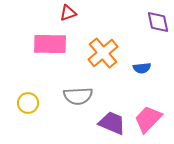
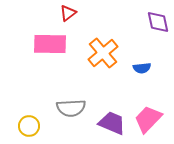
red triangle: rotated 18 degrees counterclockwise
gray semicircle: moved 7 px left, 12 px down
yellow circle: moved 1 px right, 23 px down
